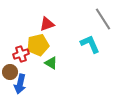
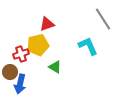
cyan L-shape: moved 2 px left, 2 px down
green triangle: moved 4 px right, 4 px down
